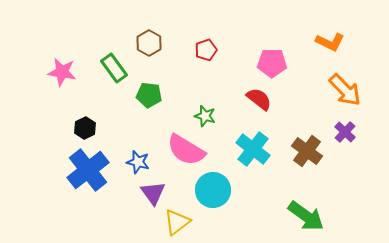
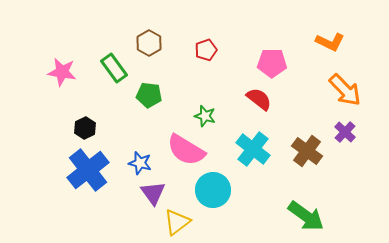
blue star: moved 2 px right, 1 px down
